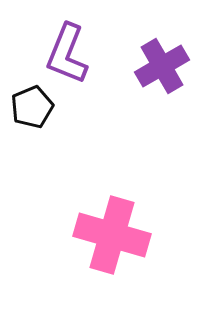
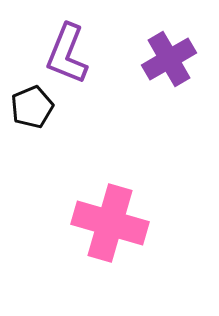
purple cross: moved 7 px right, 7 px up
pink cross: moved 2 px left, 12 px up
